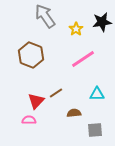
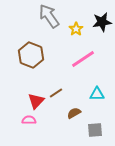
gray arrow: moved 4 px right
brown semicircle: rotated 24 degrees counterclockwise
